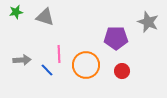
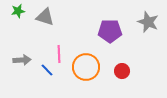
green star: moved 2 px right, 1 px up
purple pentagon: moved 6 px left, 7 px up
orange circle: moved 2 px down
